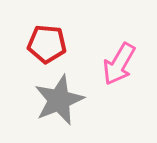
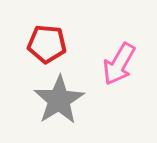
gray star: rotated 9 degrees counterclockwise
